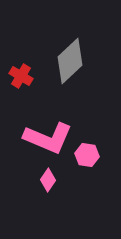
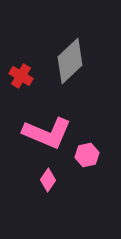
pink L-shape: moved 1 px left, 5 px up
pink hexagon: rotated 20 degrees counterclockwise
